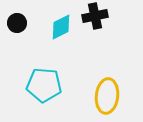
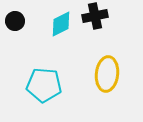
black circle: moved 2 px left, 2 px up
cyan diamond: moved 3 px up
yellow ellipse: moved 22 px up
